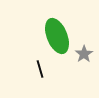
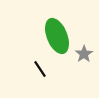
black line: rotated 18 degrees counterclockwise
